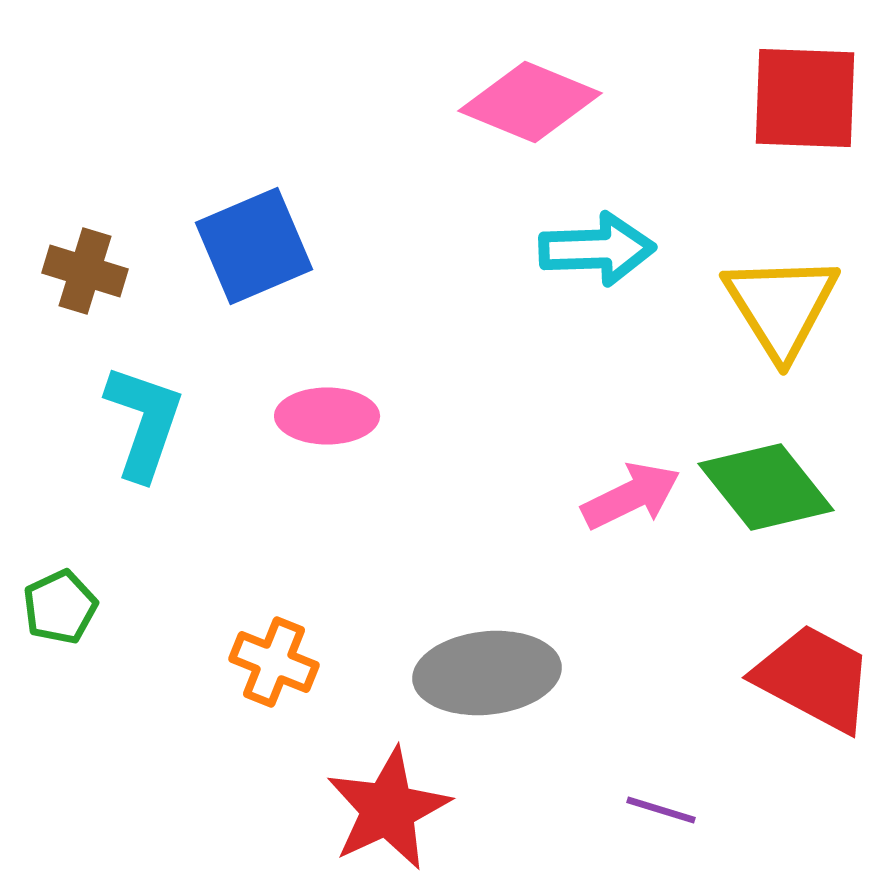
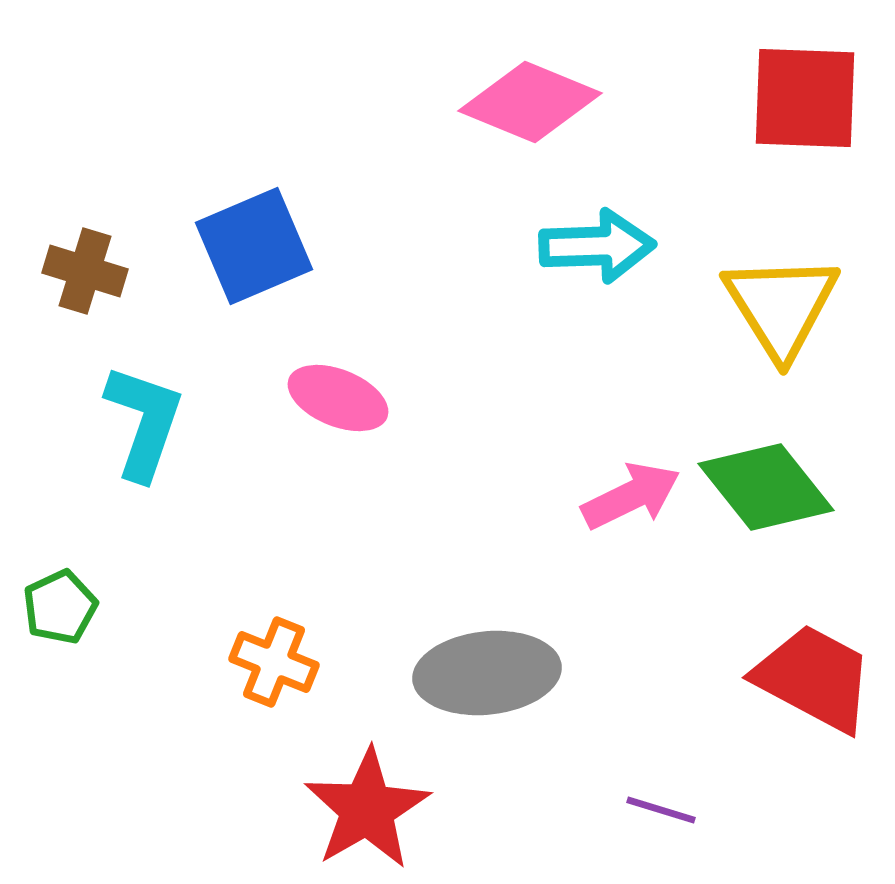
cyan arrow: moved 3 px up
pink ellipse: moved 11 px right, 18 px up; rotated 22 degrees clockwise
red star: moved 21 px left; rotated 5 degrees counterclockwise
